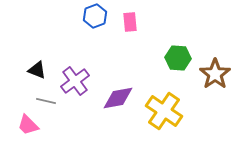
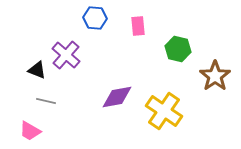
blue hexagon: moved 2 px down; rotated 25 degrees clockwise
pink rectangle: moved 8 px right, 4 px down
green hexagon: moved 9 px up; rotated 10 degrees clockwise
brown star: moved 2 px down
purple cross: moved 9 px left, 26 px up; rotated 12 degrees counterclockwise
purple diamond: moved 1 px left, 1 px up
pink trapezoid: moved 2 px right, 6 px down; rotated 15 degrees counterclockwise
